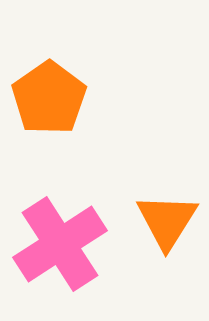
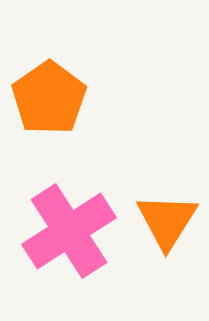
pink cross: moved 9 px right, 13 px up
